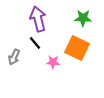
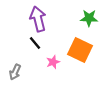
green star: moved 6 px right
orange square: moved 3 px right, 2 px down
gray arrow: moved 1 px right, 15 px down
pink star: rotated 24 degrees counterclockwise
